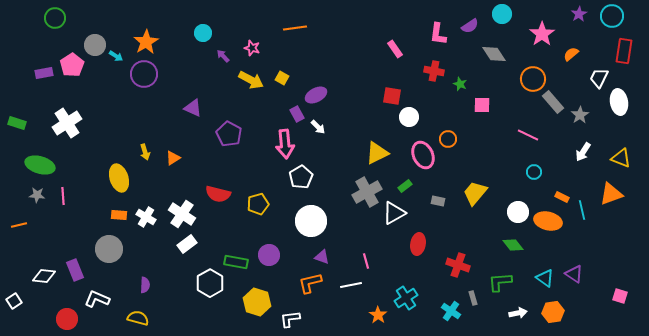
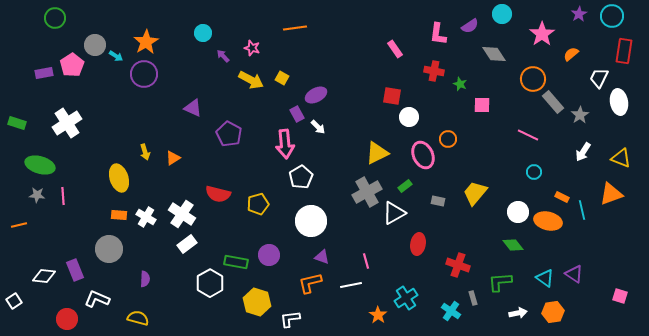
purple semicircle at (145, 285): moved 6 px up
